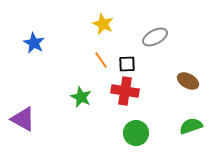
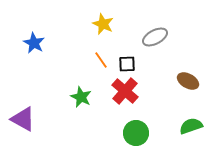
red cross: rotated 32 degrees clockwise
